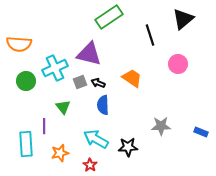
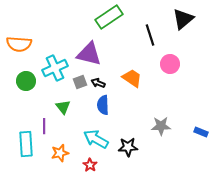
pink circle: moved 8 px left
